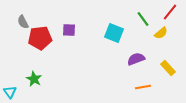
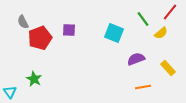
red pentagon: rotated 15 degrees counterclockwise
